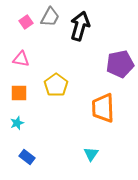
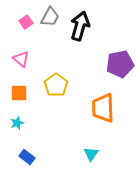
pink triangle: rotated 30 degrees clockwise
